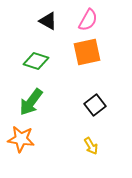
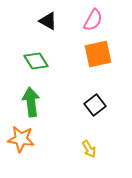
pink semicircle: moved 5 px right
orange square: moved 11 px right, 2 px down
green diamond: rotated 40 degrees clockwise
green arrow: rotated 136 degrees clockwise
yellow arrow: moved 2 px left, 3 px down
